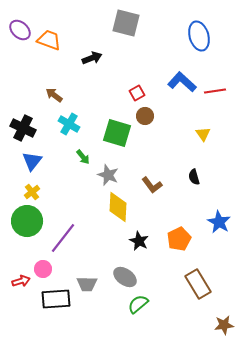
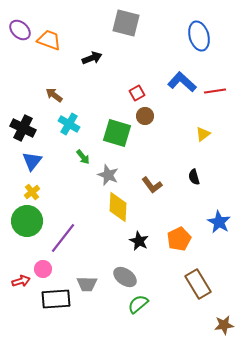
yellow triangle: rotated 28 degrees clockwise
